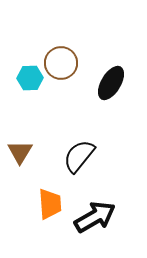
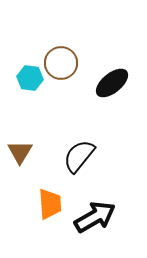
cyan hexagon: rotated 10 degrees clockwise
black ellipse: moved 1 px right; rotated 20 degrees clockwise
